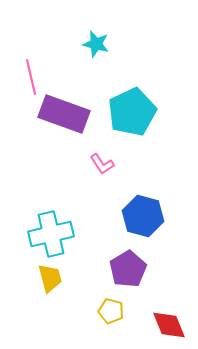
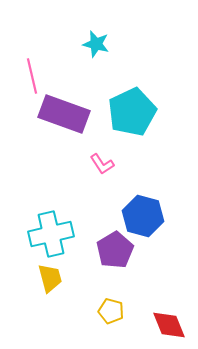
pink line: moved 1 px right, 1 px up
purple pentagon: moved 13 px left, 19 px up
